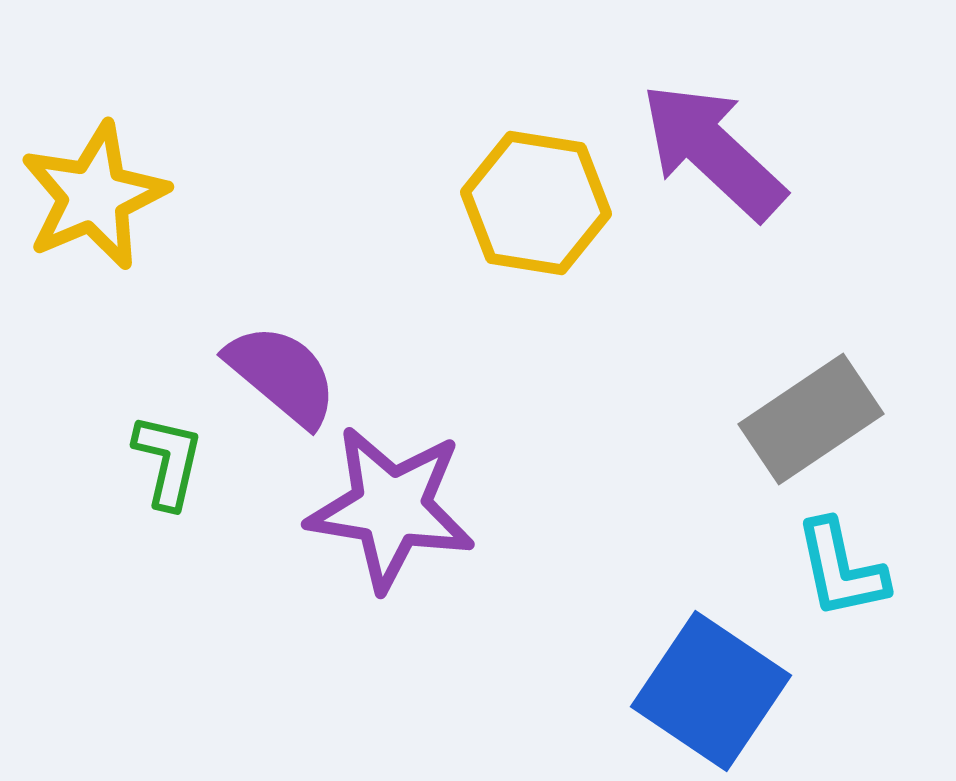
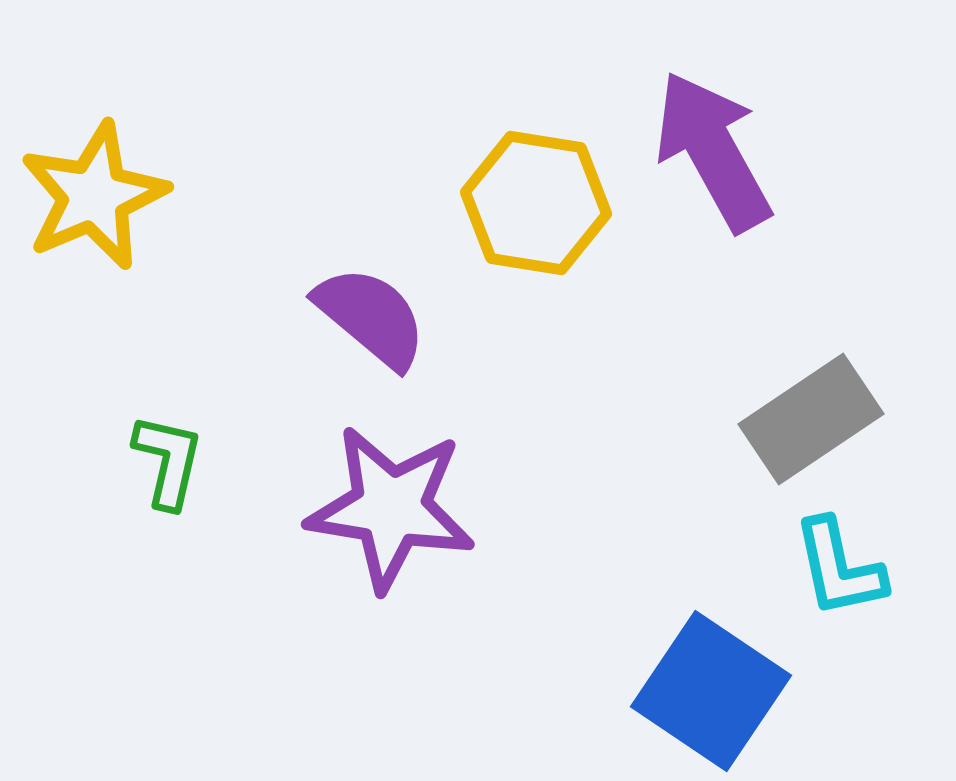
purple arrow: rotated 18 degrees clockwise
purple semicircle: moved 89 px right, 58 px up
cyan L-shape: moved 2 px left, 1 px up
